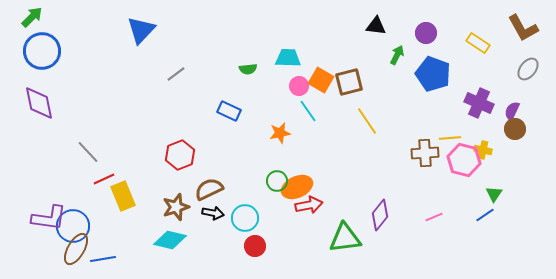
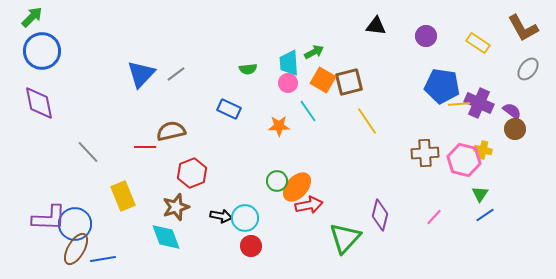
blue triangle at (141, 30): moved 44 px down
purple circle at (426, 33): moved 3 px down
green arrow at (397, 55): moved 83 px left, 3 px up; rotated 36 degrees clockwise
cyan trapezoid at (288, 58): moved 1 px right, 5 px down; rotated 96 degrees counterclockwise
blue pentagon at (433, 74): moved 9 px right, 12 px down; rotated 12 degrees counterclockwise
orange square at (321, 80): moved 2 px right
pink circle at (299, 86): moved 11 px left, 3 px up
blue rectangle at (229, 111): moved 2 px up
purple semicircle at (512, 111): rotated 102 degrees clockwise
orange star at (280, 133): moved 1 px left, 7 px up; rotated 10 degrees clockwise
yellow line at (450, 138): moved 9 px right, 34 px up
red hexagon at (180, 155): moved 12 px right, 18 px down
red line at (104, 179): moved 41 px right, 32 px up; rotated 25 degrees clockwise
orange ellipse at (297, 187): rotated 24 degrees counterclockwise
brown semicircle at (209, 189): moved 38 px left, 58 px up; rotated 12 degrees clockwise
green triangle at (494, 194): moved 14 px left
black arrow at (213, 213): moved 8 px right, 3 px down
purple diamond at (380, 215): rotated 24 degrees counterclockwise
pink line at (434, 217): rotated 24 degrees counterclockwise
purple L-shape at (49, 218): rotated 6 degrees counterclockwise
blue circle at (73, 226): moved 2 px right, 2 px up
green triangle at (345, 238): rotated 40 degrees counterclockwise
cyan diamond at (170, 240): moved 4 px left, 3 px up; rotated 56 degrees clockwise
red circle at (255, 246): moved 4 px left
